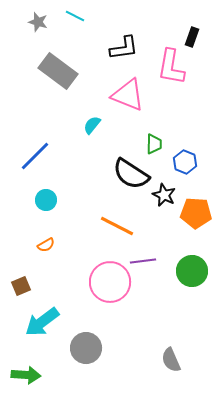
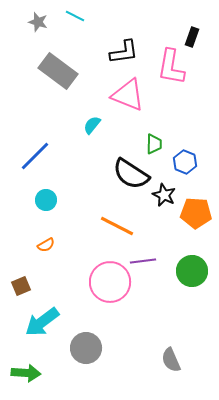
black L-shape: moved 4 px down
green arrow: moved 2 px up
